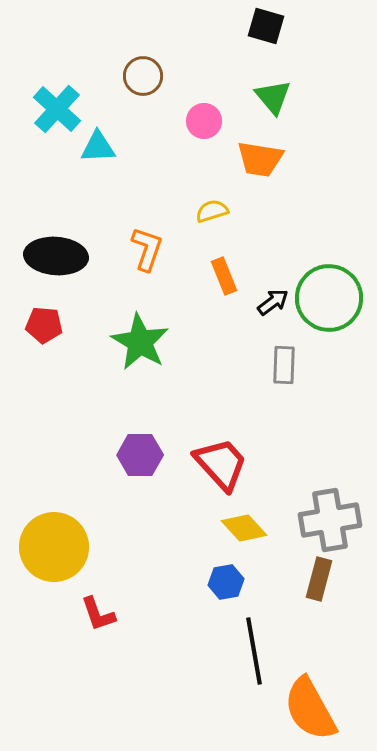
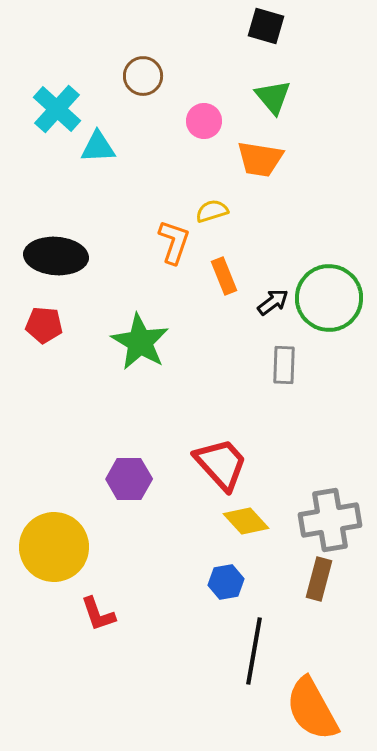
orange L-shape: moved 27 px right, 7 px up
purple hexagon: moved 11 px left, 24 px down
yellow diamond: moved 2 px right, 7 px up
black line: rotated 20 degrees clockwise
orange semicircle: moved 2 px right
